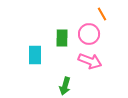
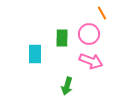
orange line: moved 1 px up
cyan rectangle: moved 1 px up
pink arrow: moved 1 px right
green arrow: moved 2 px right
